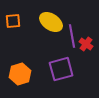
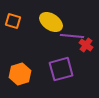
orange square: rotated 21 degrees clockwise
purple line: rotated 75 degrees counterclockwise
red cross: moved 1 px down
